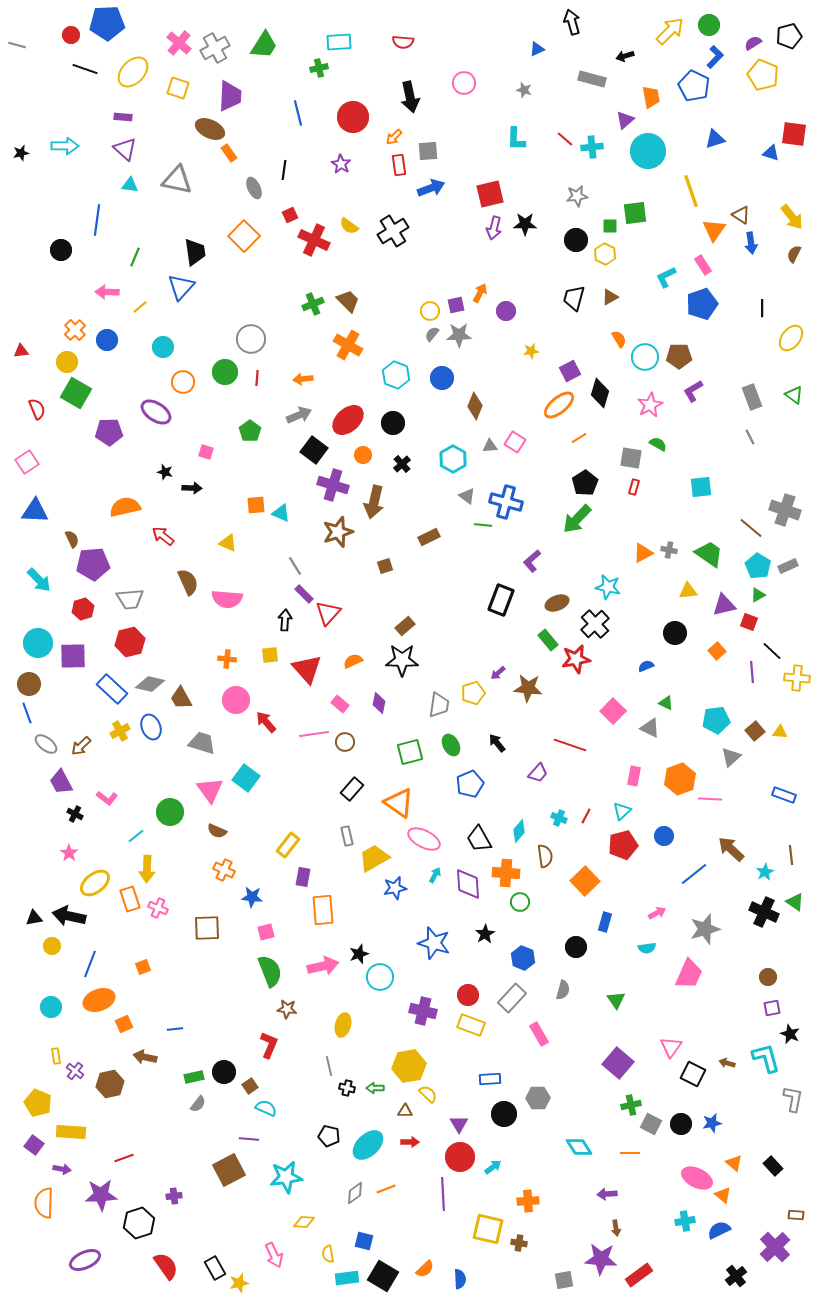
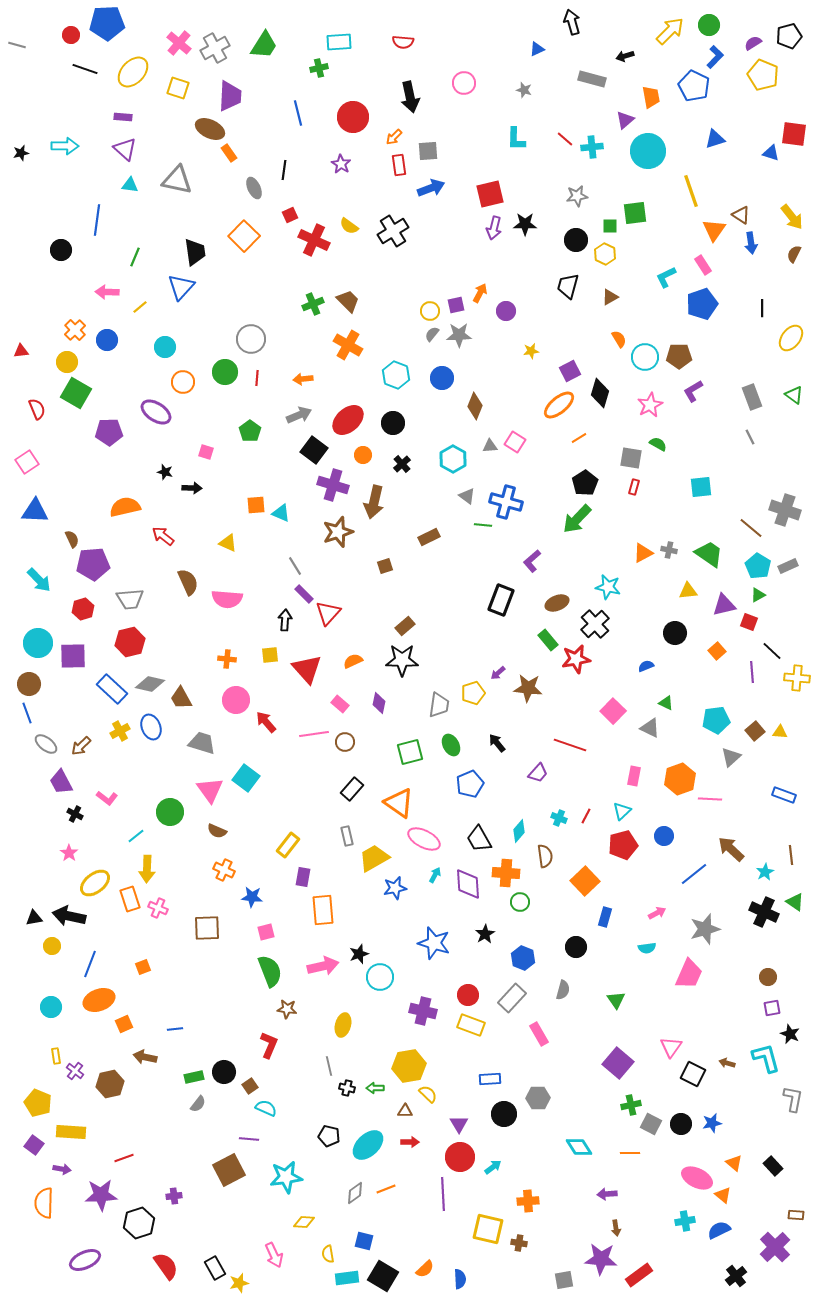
black trapezoid at (574, 298): moved 6 px left, 12 px up
cyan circle at (163, 347): moved 2 px right
blue rectangle at (605, 922): moved 5 px up
